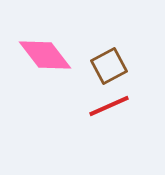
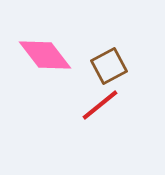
red line: moved 9 px left, 1 px up; rotated 15 degrees counterclockwise
